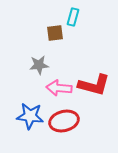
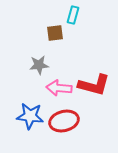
cyan rectangle: moved 2 px up
